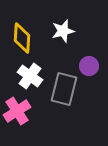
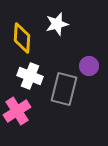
white star: moved 6 px left, 7 px up
white cross: rotated 15 degrees counterclockwise
